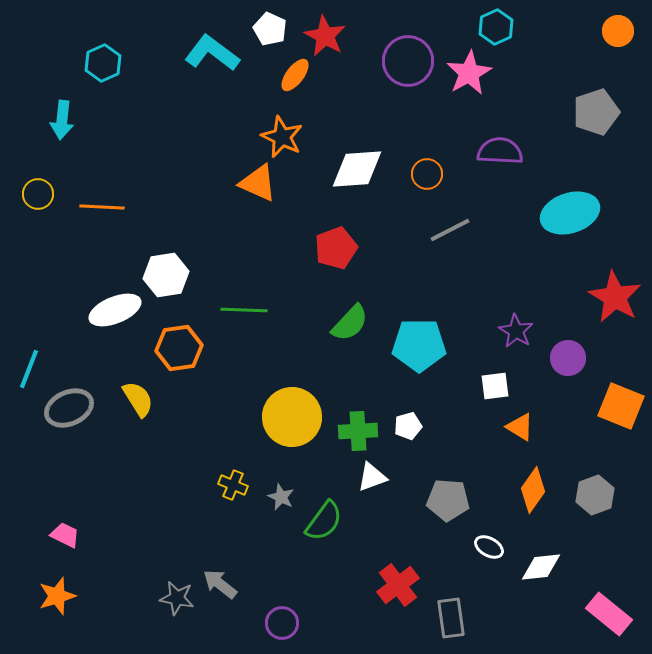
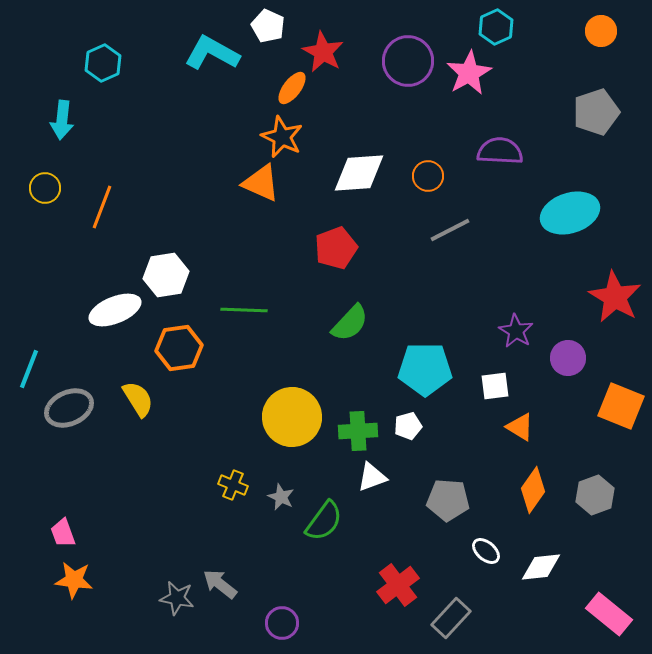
white pentagon at (270, 29): moved 2 px left, 3 px up
orange circle at (618, 31): moved 17 px left
red star at (325, 36): moved 2 px left, 16 px down
cyan L-shape at (212, 53): rotated 8 degrees counterclockwise
orange ellipse at (295, 75): moved 3 px left, 13 px down
white diamond at (357, 169): moved 2 px right, 4 px down
orange circle at (427, 174): moved 1 px right, 2 px down
orange triangle at (258, 183): moved 3 px right
yellow circle at (38, 194): moved 7 px right, 6 px up
orange line at (102, 207): rotated 72 degrees counterclockwise
cyan pentagon at (419, 345): moved 6 px right, 24 px down
pink trapezoid at (65, 535): moved 2 px left, 2 px up; rotated 136 degrees counterclockwise
white ellipse at (489, 547): moved 3 px left, 4 px down; rotated 12 degrees clockwise
orange star at (57, 596): moved 17 px right, 16 px up; rotated 24 degrees clockwise
gray rectangle at (451, 618): rotated 51 degrees clockwise
